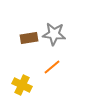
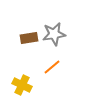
gray star: rotated 15 degrees counterclockwise
